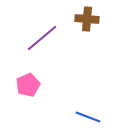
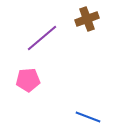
brown cross: rotated 25 degrees counterclockwise
pink pentagon: moved 5 px up; rotated 20 degrees clockwise
